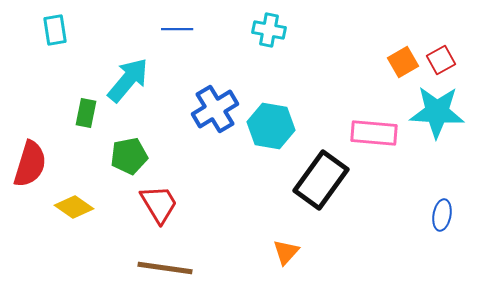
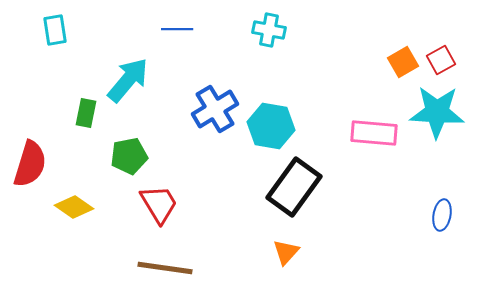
black rectangle: moved 27 px left, 7 px down
